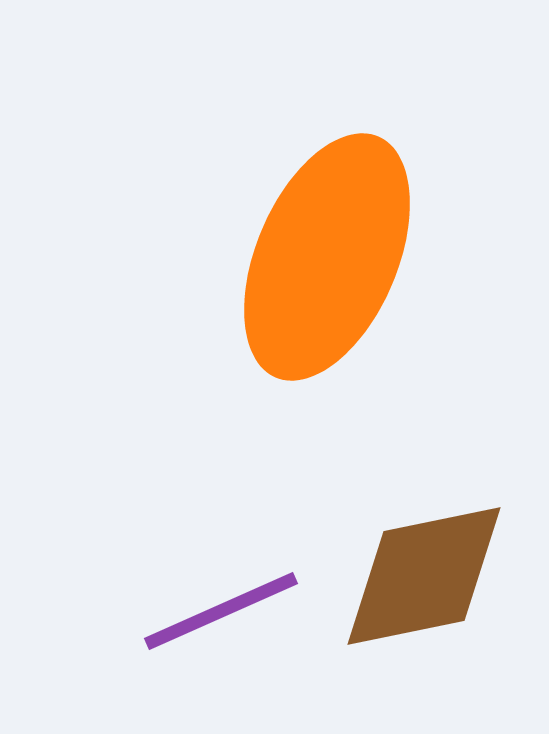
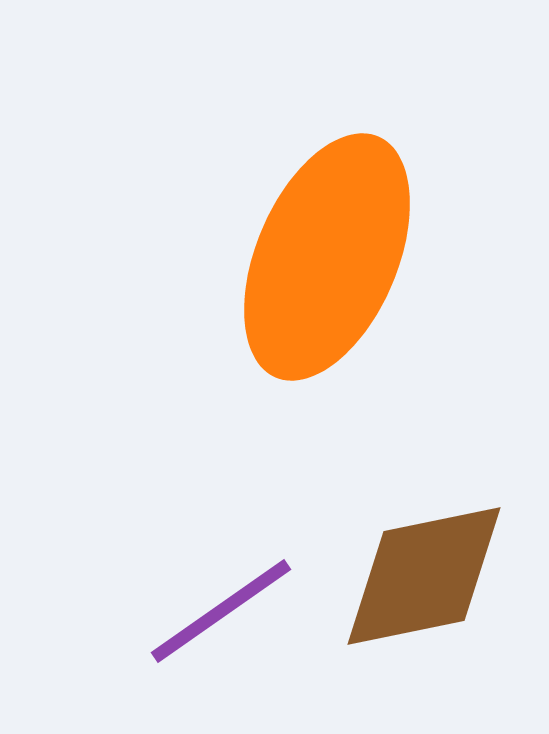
purple line: rotated 11 degrees counterclockwise
